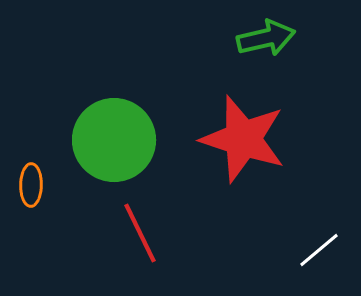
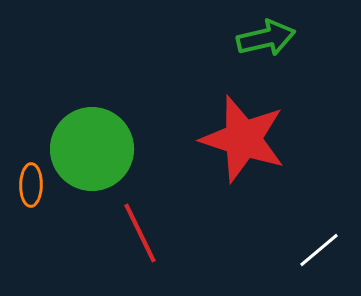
green circle: moved 22 px left, 9 px down
